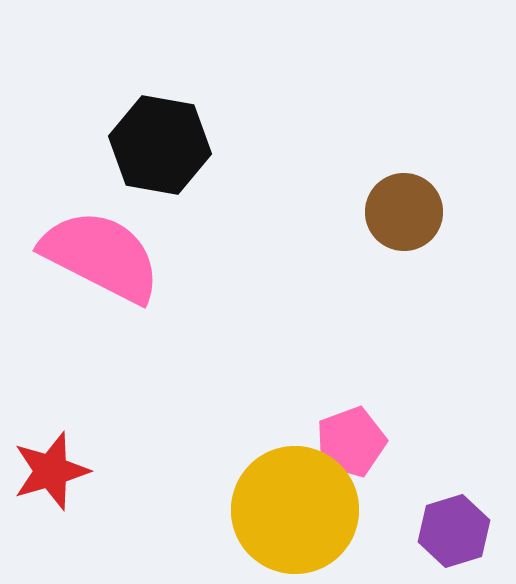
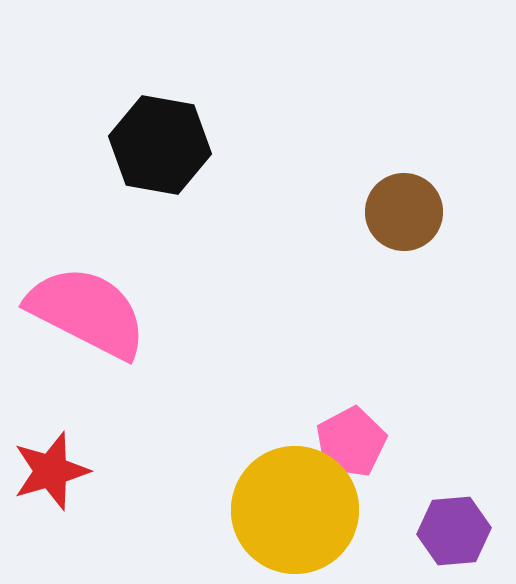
pink semicircle: moved 14 px left, 56 px down
pink pentagon: rotated 8 degrees counterclockwise
purple hexagon: rotated 12 degrees clockwise
